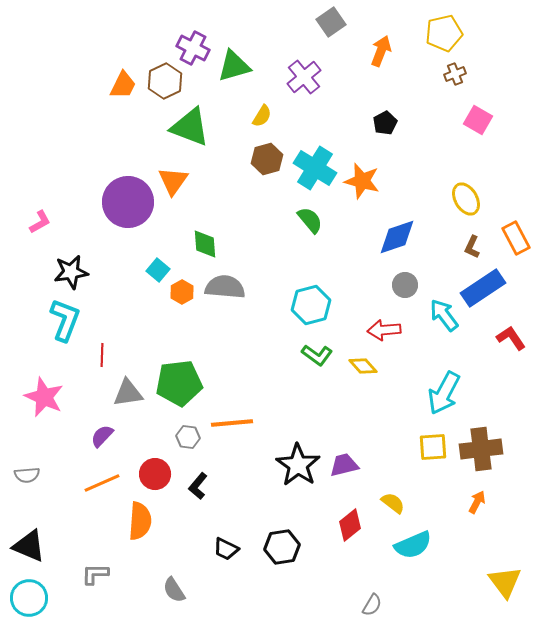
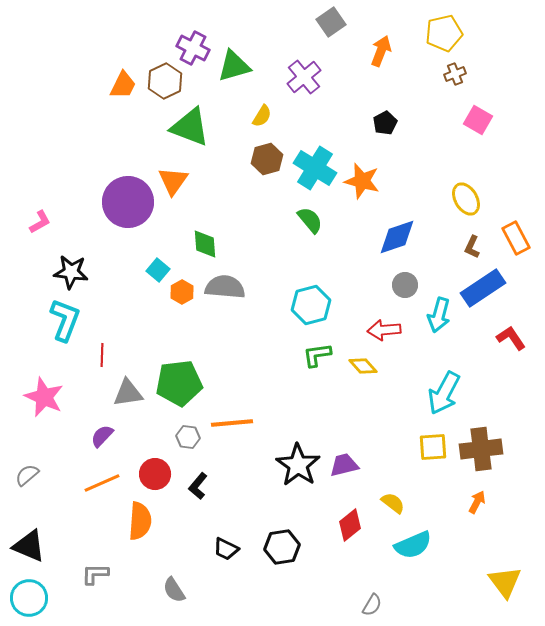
black star at (71, 272): rotated 16 degrees clockwise
cyan arrow at (444, 315): moved 5 px left; rotated 128 degrees counterclockwise
green L-shape at (317, 355): rotated 136 degrees clockwise
gray semicircle at (27, 475): rotated 145 degrees clockwise
